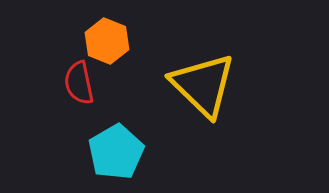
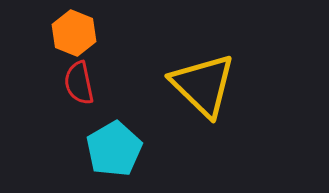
orange hexagon: moved 33 px left, 8 px up
cyan pentagon: moved 2 px left, 3 px up
